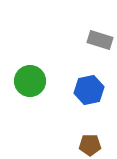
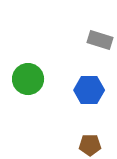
green circle: moved 2 px left, 2 px up
blue hexagon: rotated 12 degrees clockwise
